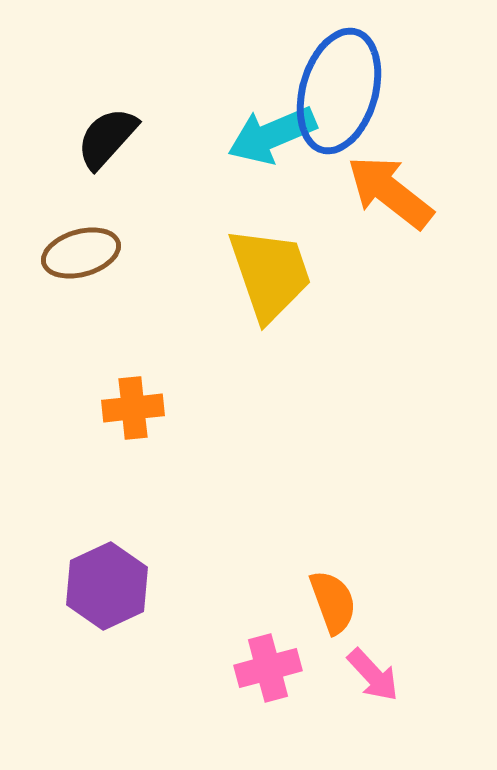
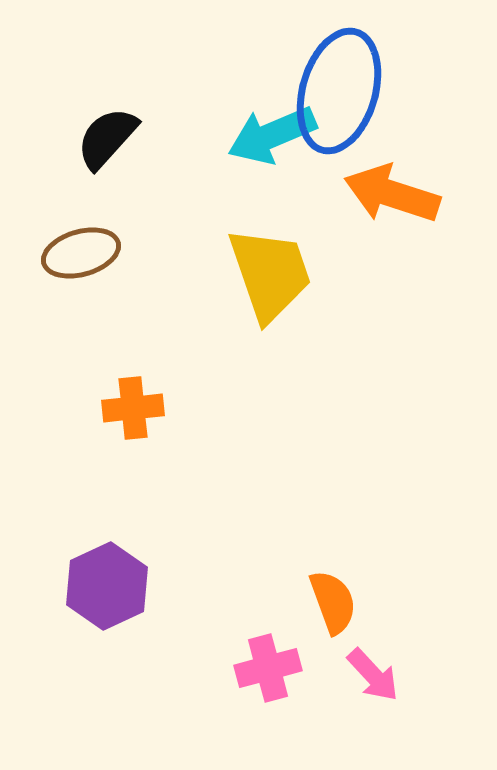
orange arrow: moved 2 px right, 2 px down; rotated 20 degrees counterclockwise
